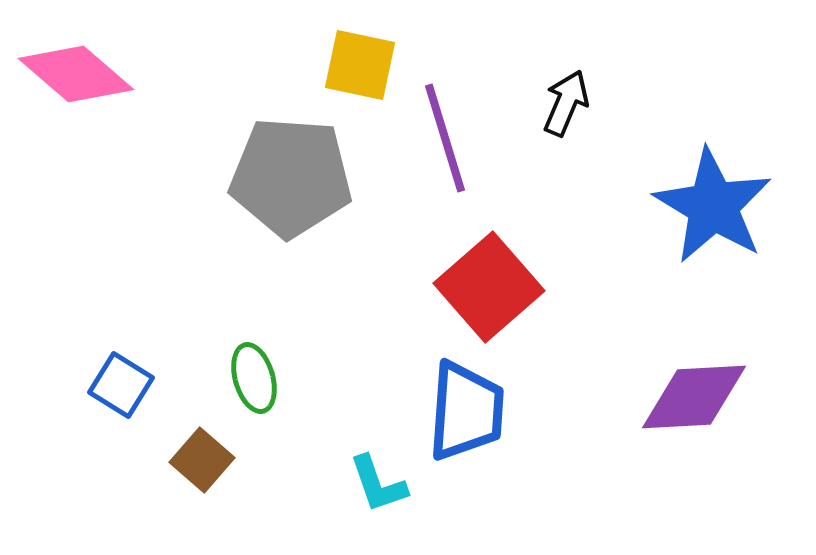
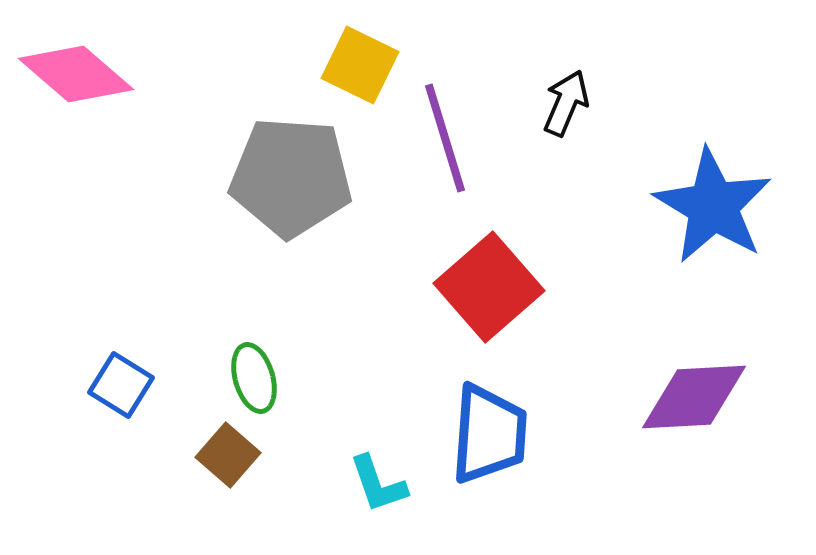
yellow square: rotated 14 degrees clockwise
blue trapezoid: moved 23 px right, 23 px down
brown square: moved 26 px right, 5 px up
